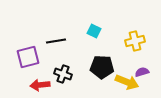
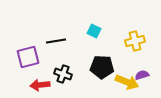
purple semicircle: moved 3 px down
